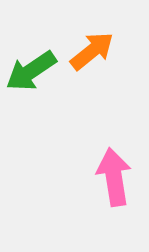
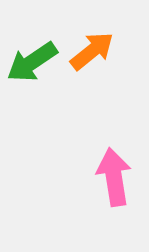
green arrow: moved 1 px right, 9 px up
